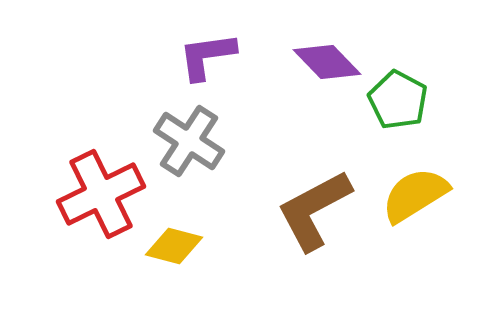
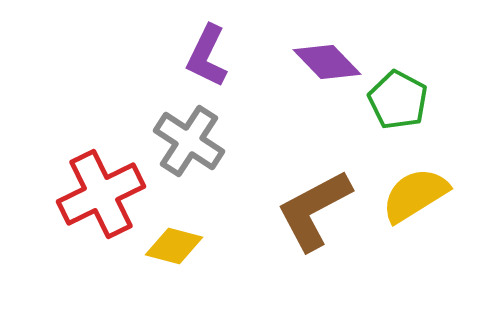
purple L-shape: rotated 56 degrees counterclockwise
